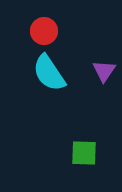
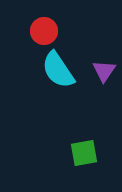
cyan semicircle: moved 9 px right, 3 px up
green square: rotated 12 degrees counterclockwise
